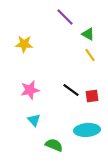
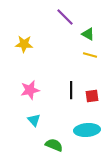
yellow line: rotated 40 degrees counterclockwise
black line: rotated 54 degrees clockwise
